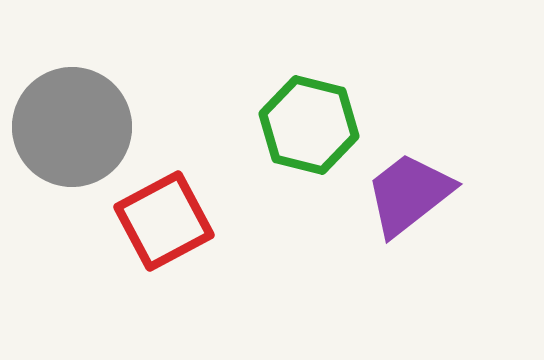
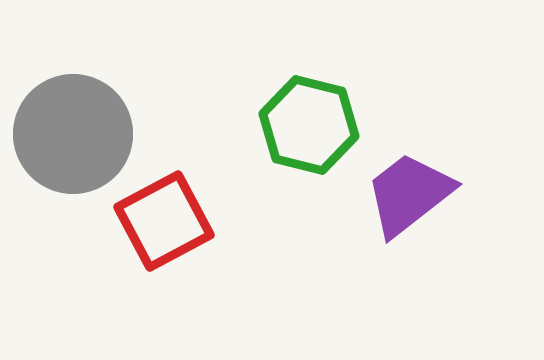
gray circle: moved 1 px right, 7 px down
